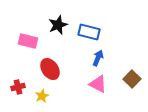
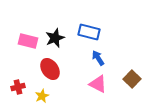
black star: moved 3 px left, 13 px down
blue arrow: rotated 56 degrees counterclockwise
